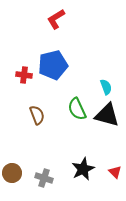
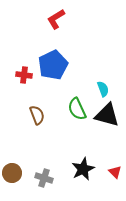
blue pentagon: rotated 12 degrees counterclockwise
cyan semicircle: moved 3 px left, 2 px down
